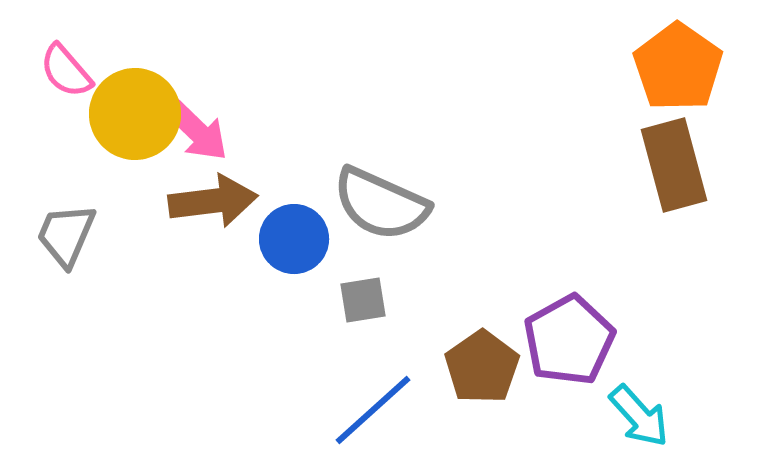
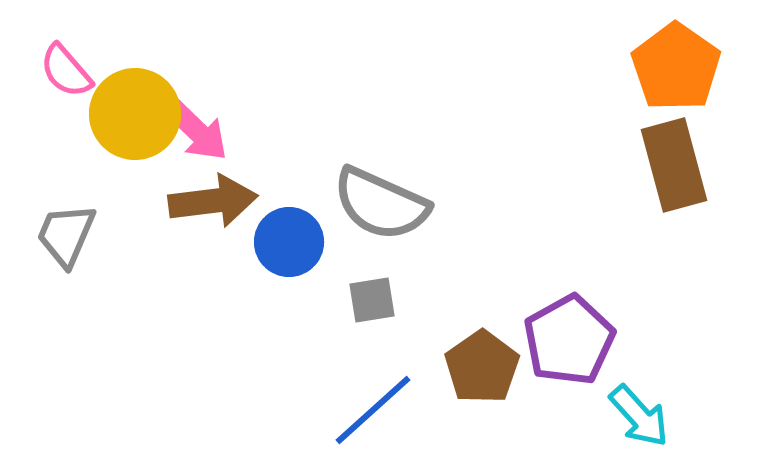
orange pentagon: moved 2 px left
blue circle: moved 5 px left, 3 px down
gray square: moved 9 px right
